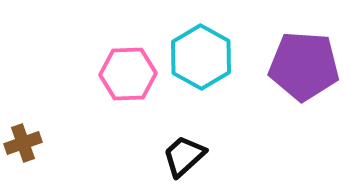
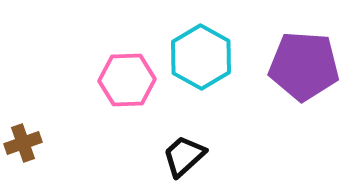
pink hexagon: moved 1 px left, 6 px down
